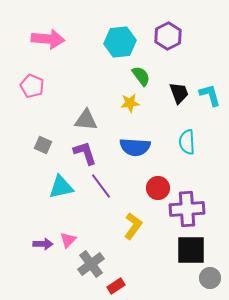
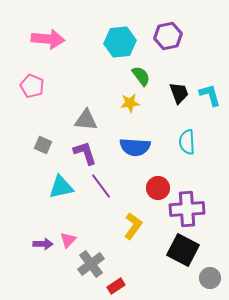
purple hexagon: rotated 16 degrees clockwise
black square: moved 8 px left; rotated 28 degrees clockwise
